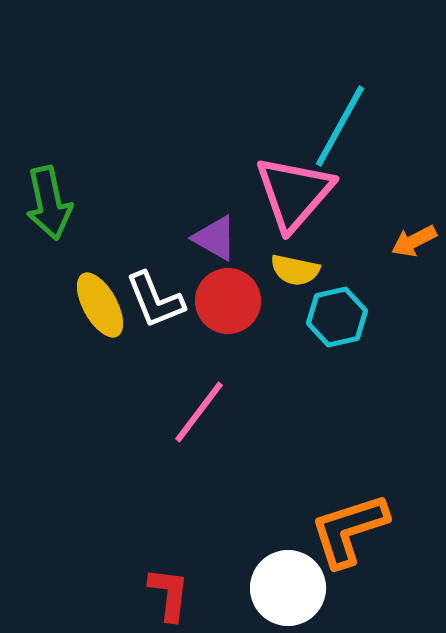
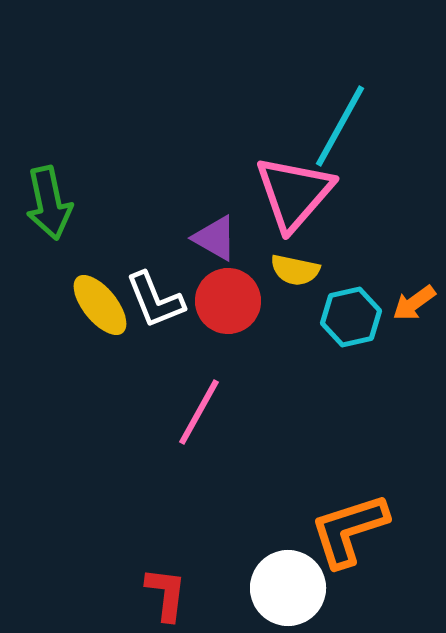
orange arrow: moved 62 px down; rotated 9 degrees counterclockwise
yellow ellipse: rotated 10 degrees counterclockwise
cyan hexagon: moved 14 px right
pink line: rotated 8 degrees counterclockwise
red L-shape: moved 3 px left
